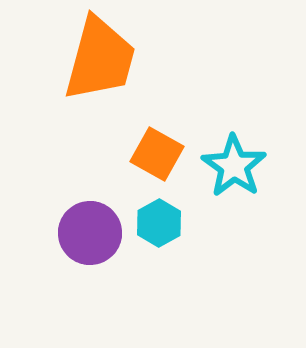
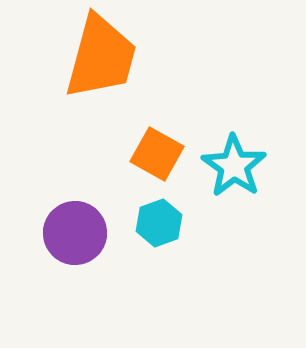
orange trapezoid: moved 1 px right, 2 px up
cyan hexagon: rotated 9 degrees clockwise
purple circle: moved 15 px left
